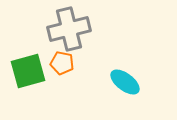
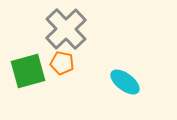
gray cross: moved 3 px left; rotated 30 degrees counterclockwise
